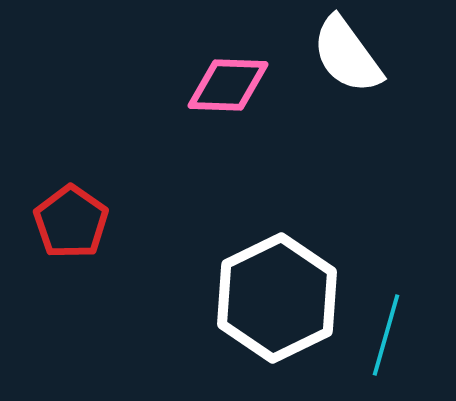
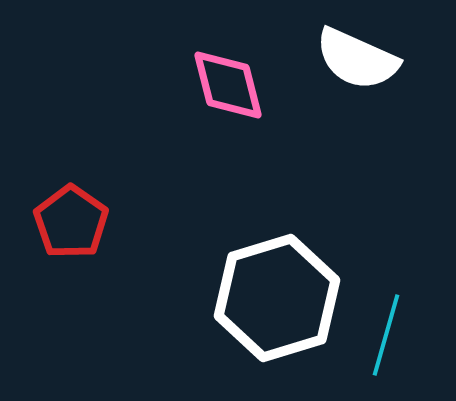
white semicircle: moved 10 px right, 4 px down; rotated 30 degrees counterclockwise
pink diamond: rotated 74 degrees clockwise
white hexagon: rotated 9 degrees clockwise
